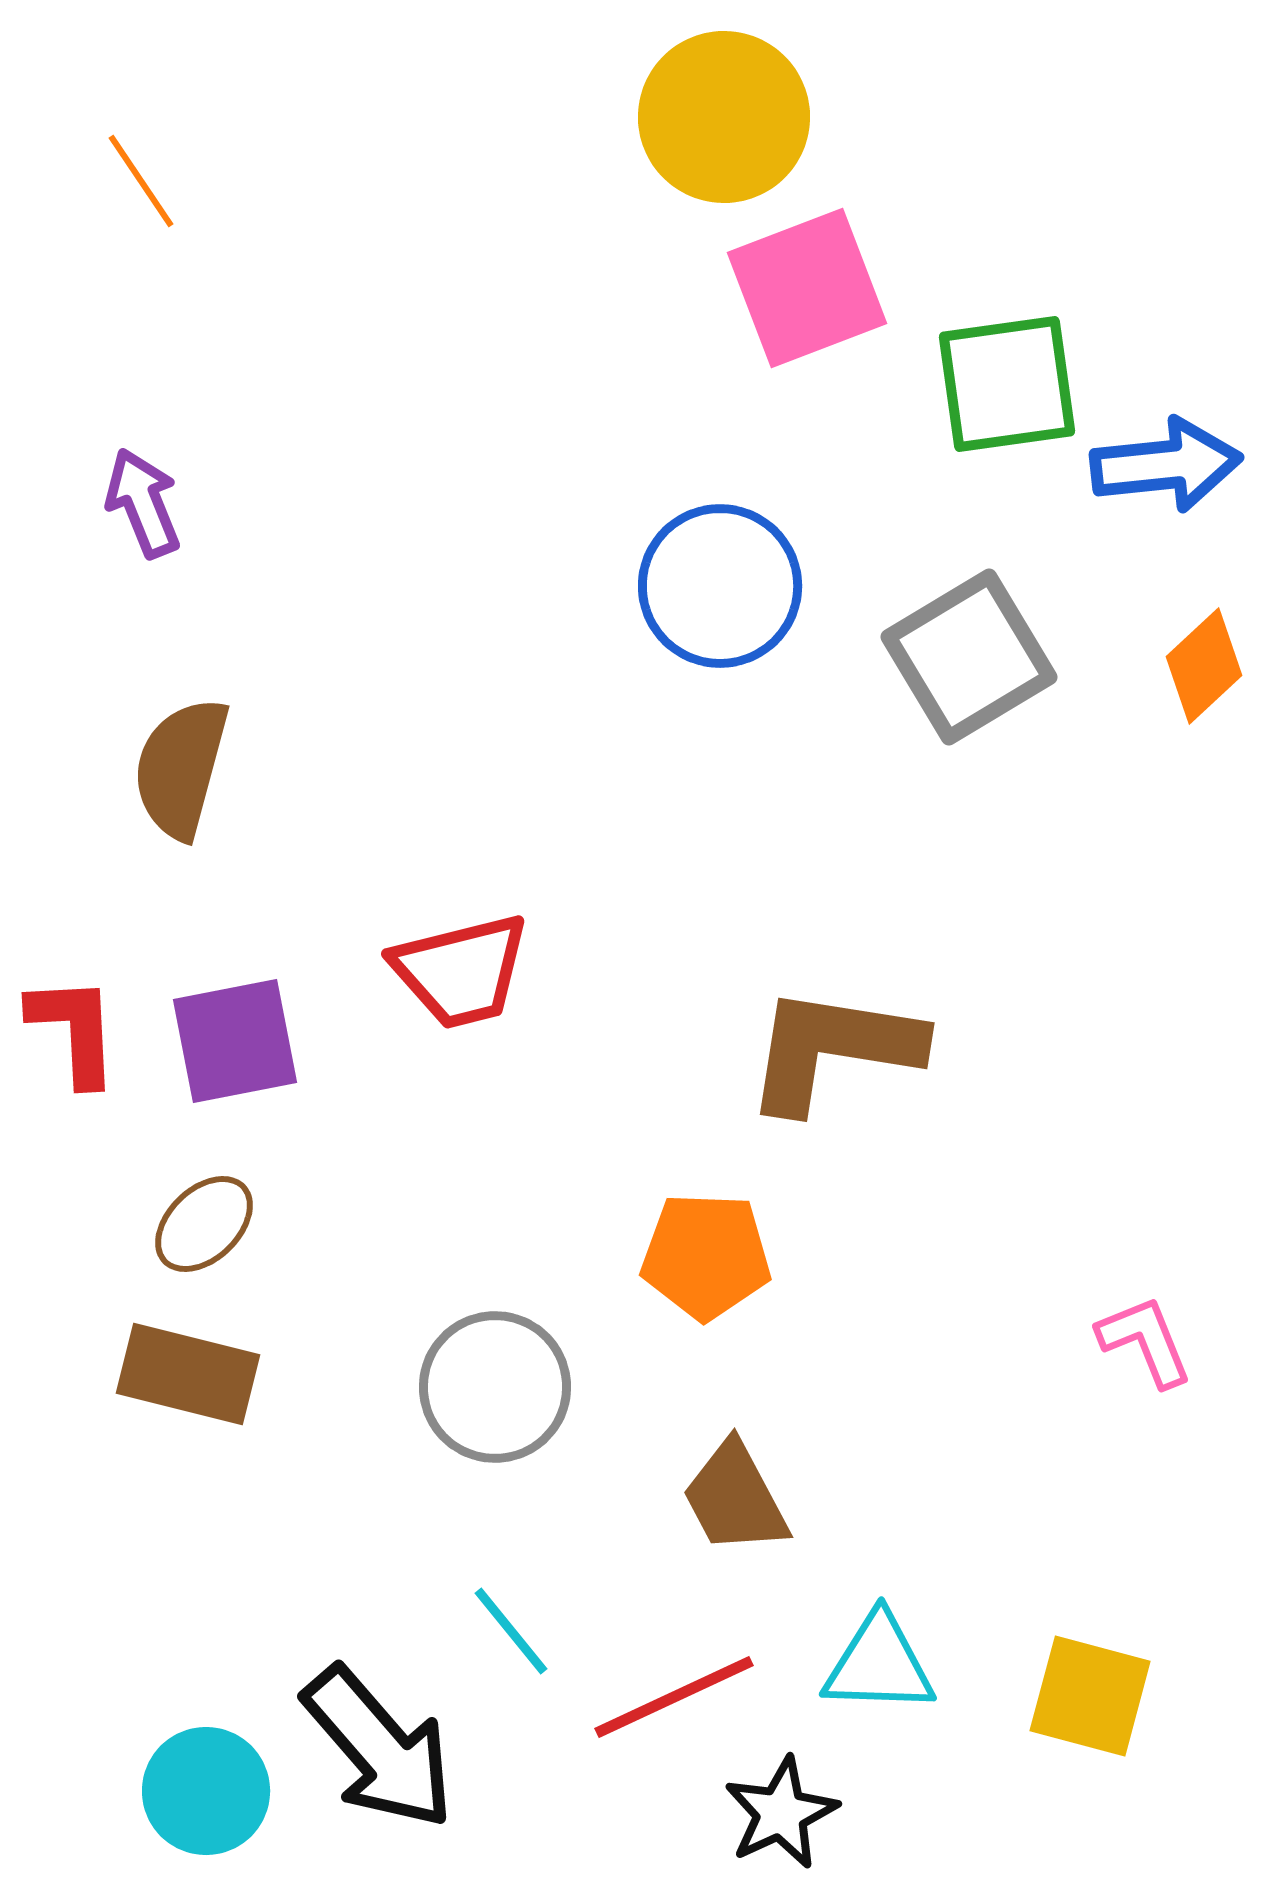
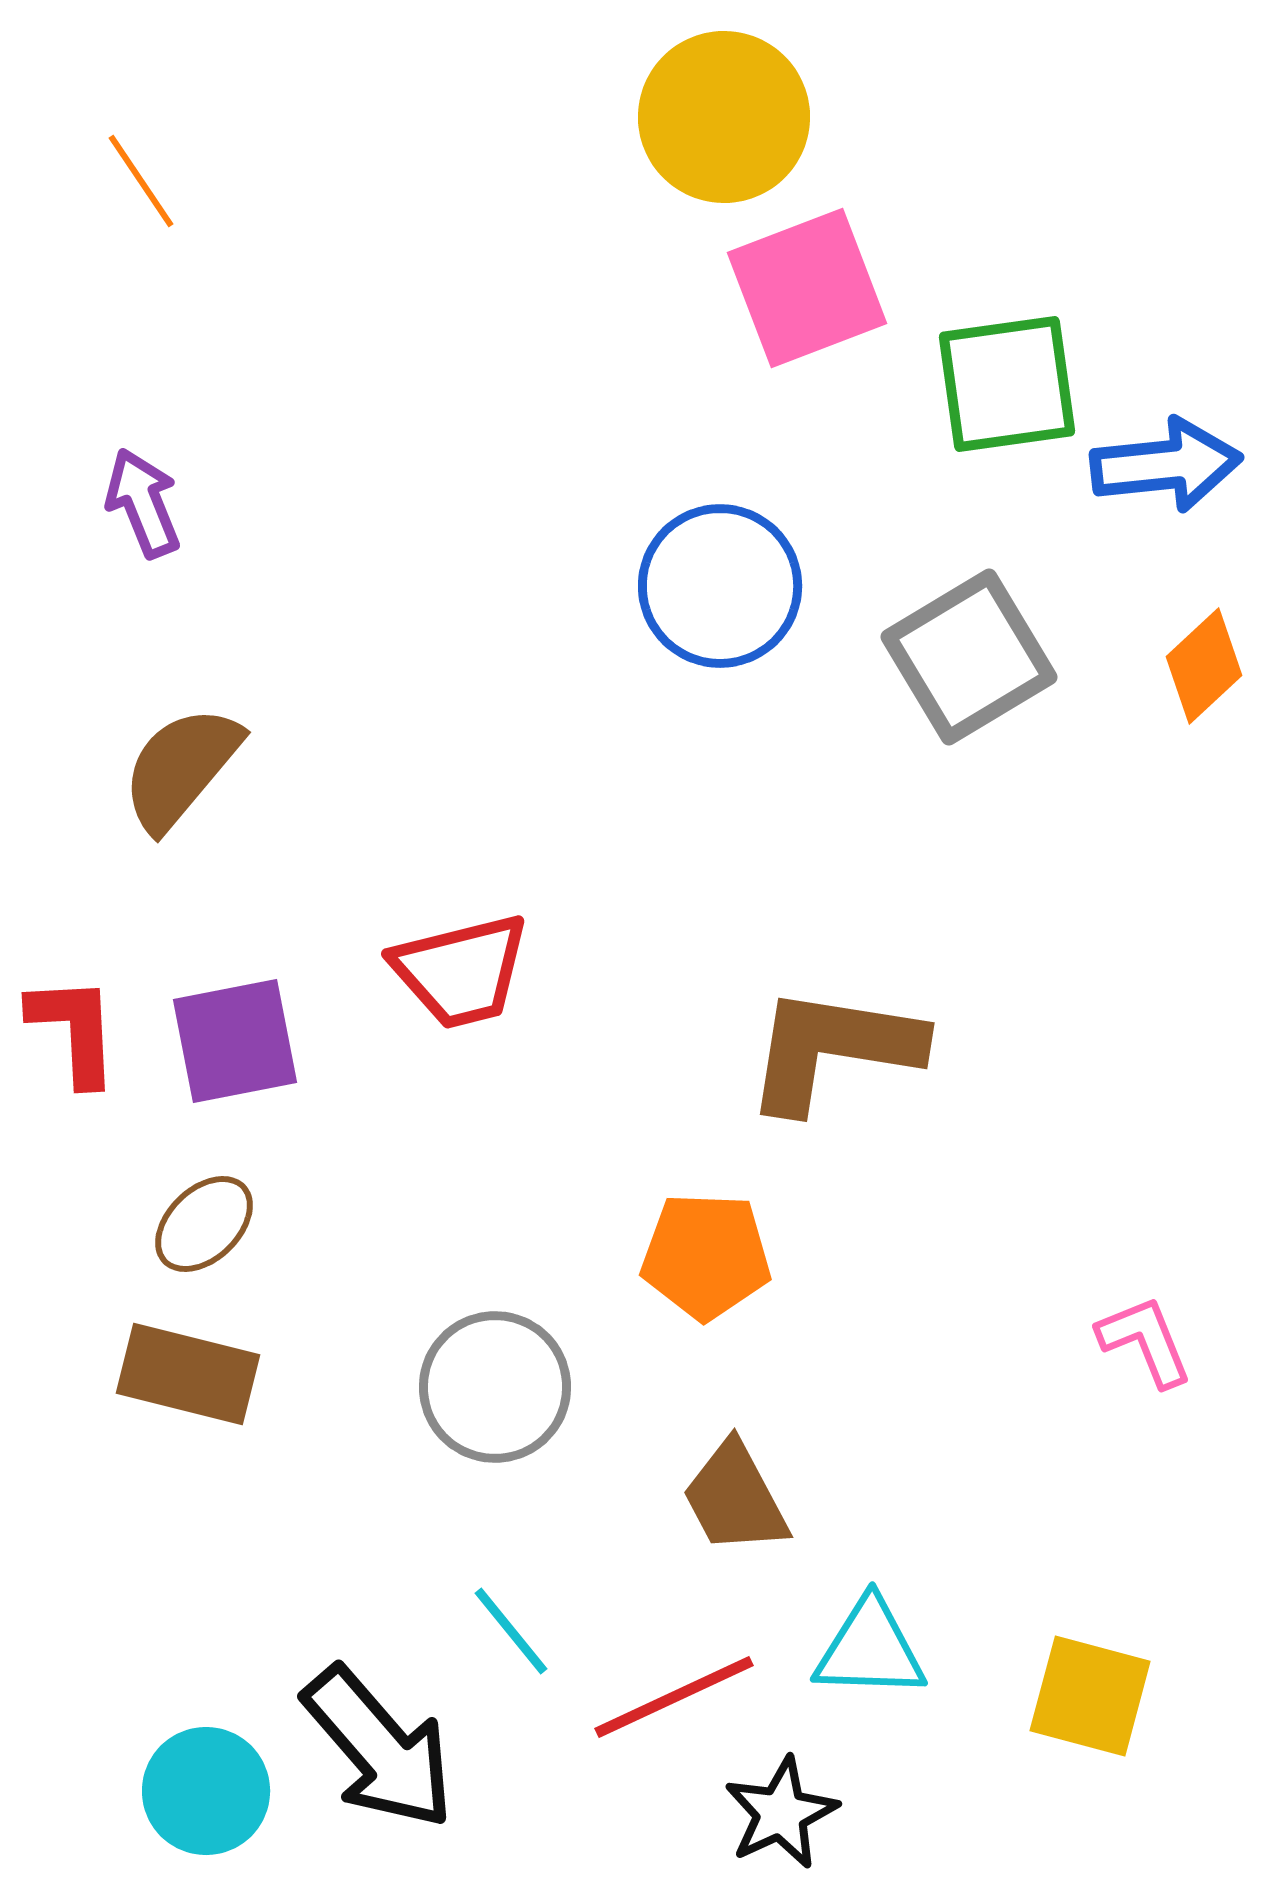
brown semicircle: rotated 25 degrees clockwise
cyan triangle: moved 9 px left, 15 px up
